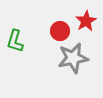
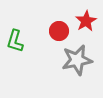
red circle: moved 1 px left
gray star: moved 4 px right, 2 px down
